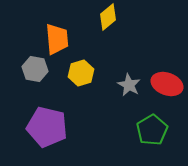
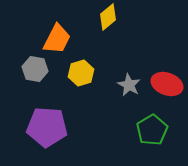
orange trapezoid: rotated 32 degrees clockwise
purple pentagon: rotated 9 degrees counterclockwise
